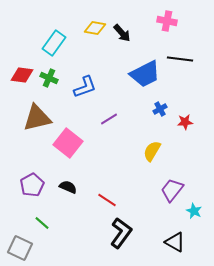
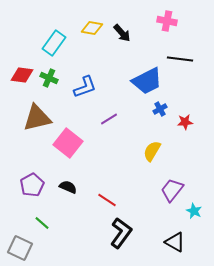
yellow diamond: moved 3 px left
blue trapezoid: moved 2 px right, 7 px down
